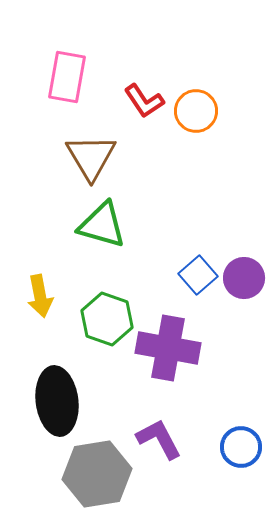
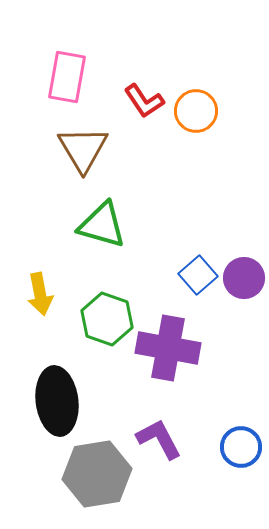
brown triangle: moved 8 px left, 8 px up
yellow arrow: moved 2 px up
